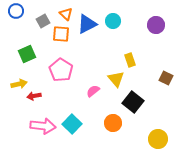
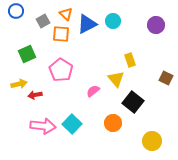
red arrow: moved 1 px right, 1 px up
yellow circle: moved 6 px left, 2 px down
